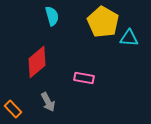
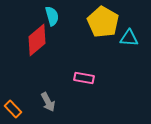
red diamond: moved 22 px up
